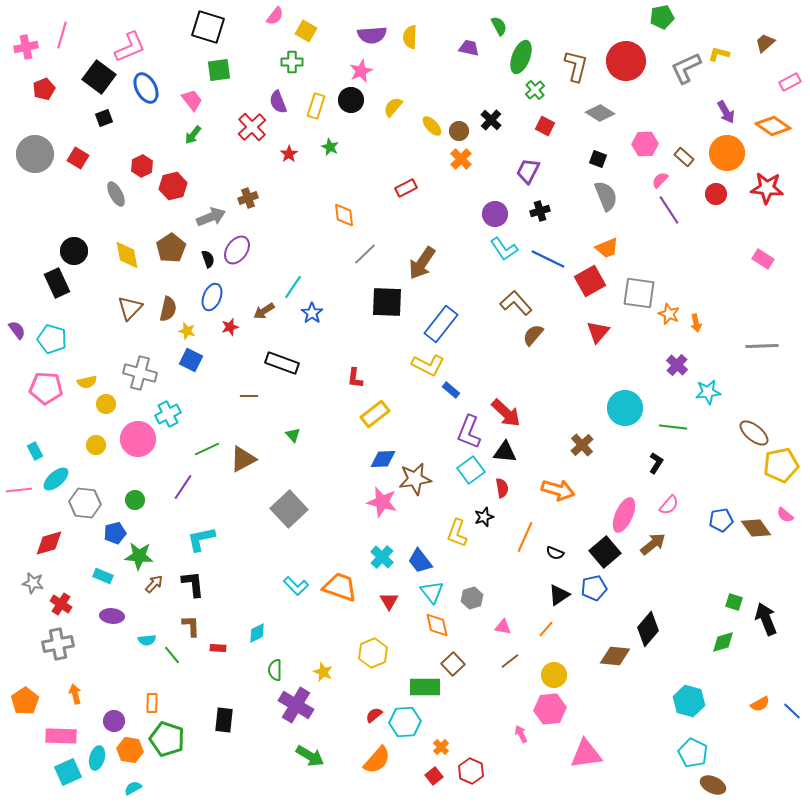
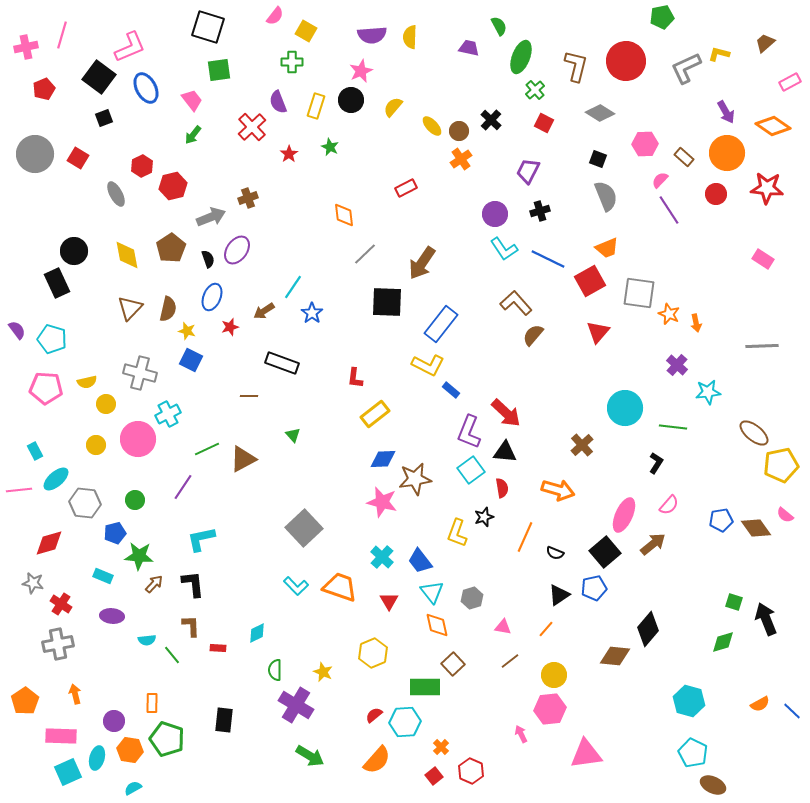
red square at (545, 126): moved 1 px left, 3 px up
orange cross at (461, 159): rotated 10 degrees clockwise
gray square at (289, 509): moved 15 px right, 19 px down
